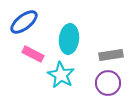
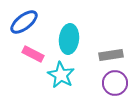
purple circle: moved 7 px right
